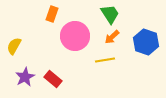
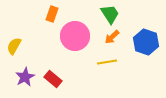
yellow line: moved 2 px right, 2 px down
